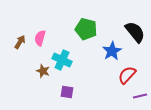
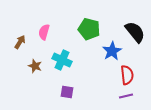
green pentagon: moved 3 px right
pink semicircle: moved 4 px right, 6 px up
brown star: moved 8 px left, 5 px up
red semicircle: rotated 132 degrees clockwise
purple line: moved 14 px left
